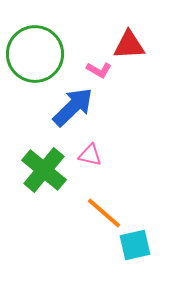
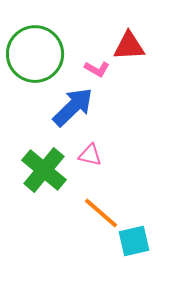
red triangle: moved 1 px down
pink L-shape: moved 2 px left, 1 px up
orange line: moved 3 px left
cyan square: moved 1 px left, 4 px up
